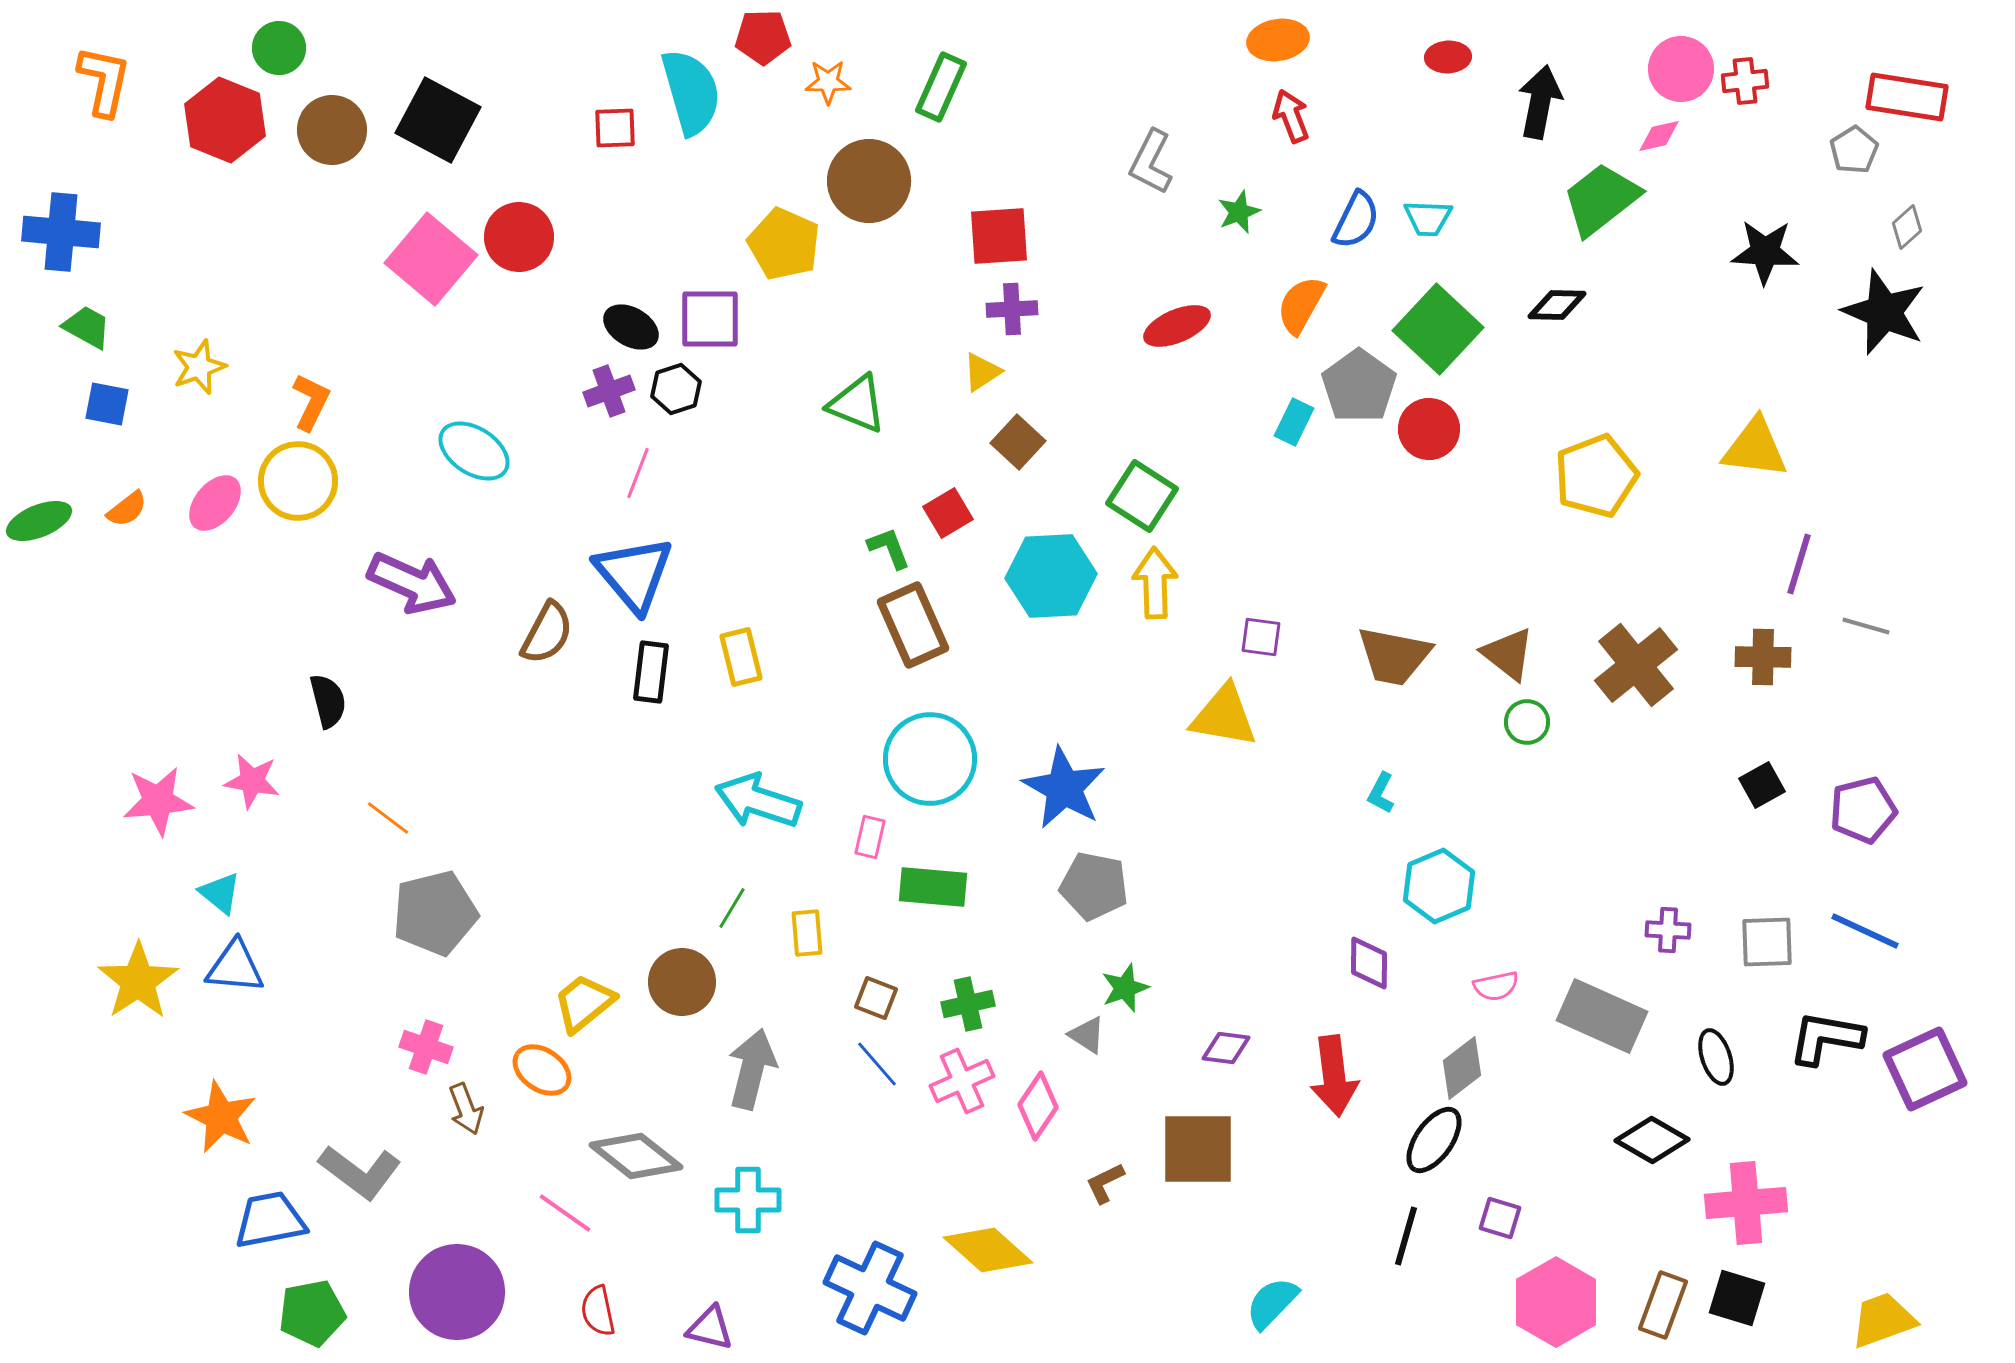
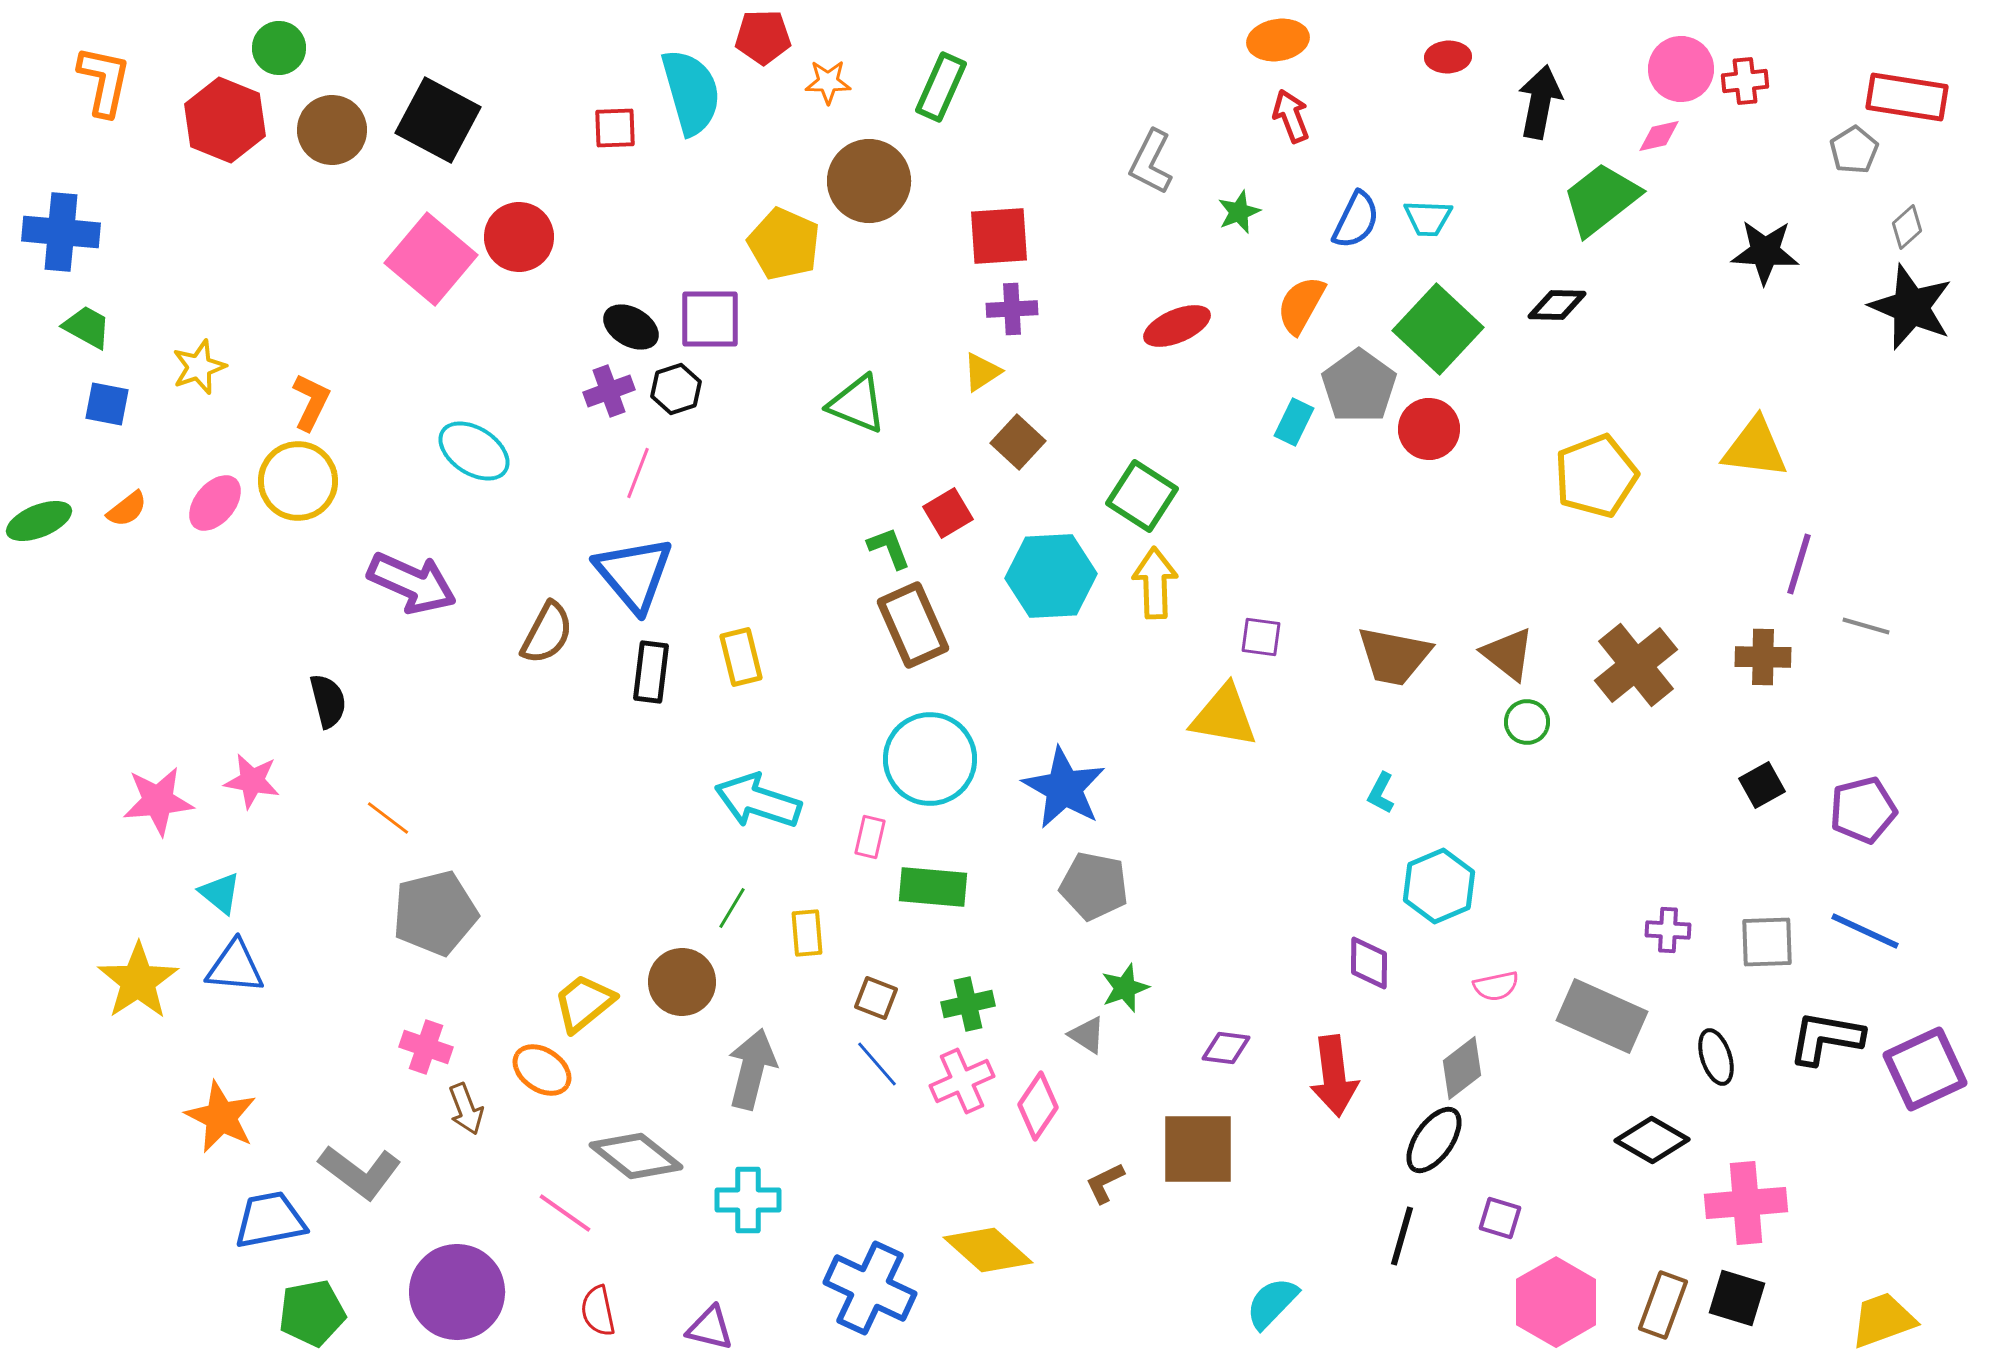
black star at (1884, 312): moved 27 px right, 5 px up
black line at (1406, 1236): moved 4 px left
